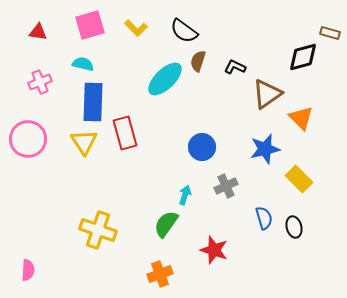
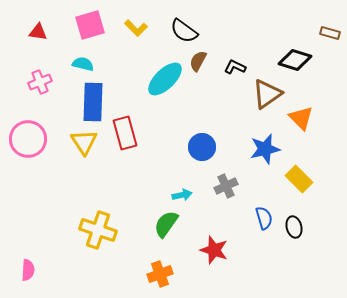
black diamond: moved 8 px left, 3 px down; rotated 32 degrees clockwise
brown semicircle: rotated 10 degrees clockwise
cyan arrow: moved 3 px left; rotated 60 degrees clockwise
